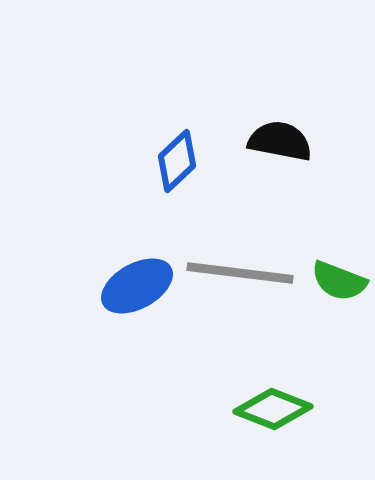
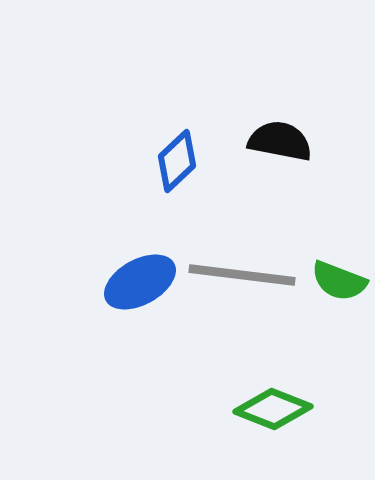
gray line: moved 2 px right, 2 px down
blue ellipse: moved 3 px right, 4 px up
